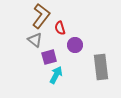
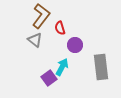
purple square: moved 21 px down; rotated 21 degrees counterclockwise
cyan arrow: moved 6 px right, 8 px up
